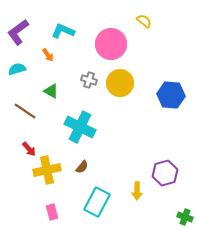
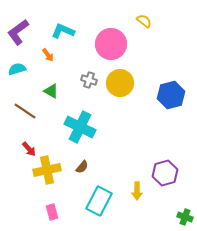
blue hexagon: rotated 20 degrees counterclockwise
cyan rectangle: moved 2 px right, 1 px up
